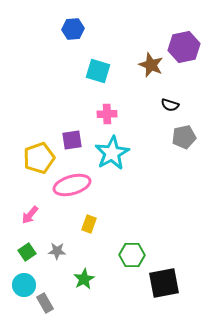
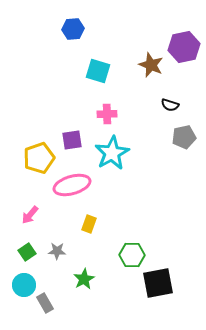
black square: moved 6 px left
